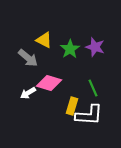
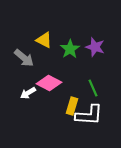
gray arrow: moved 4 px left
pink diamond: rotated 10 degrees clockwise
